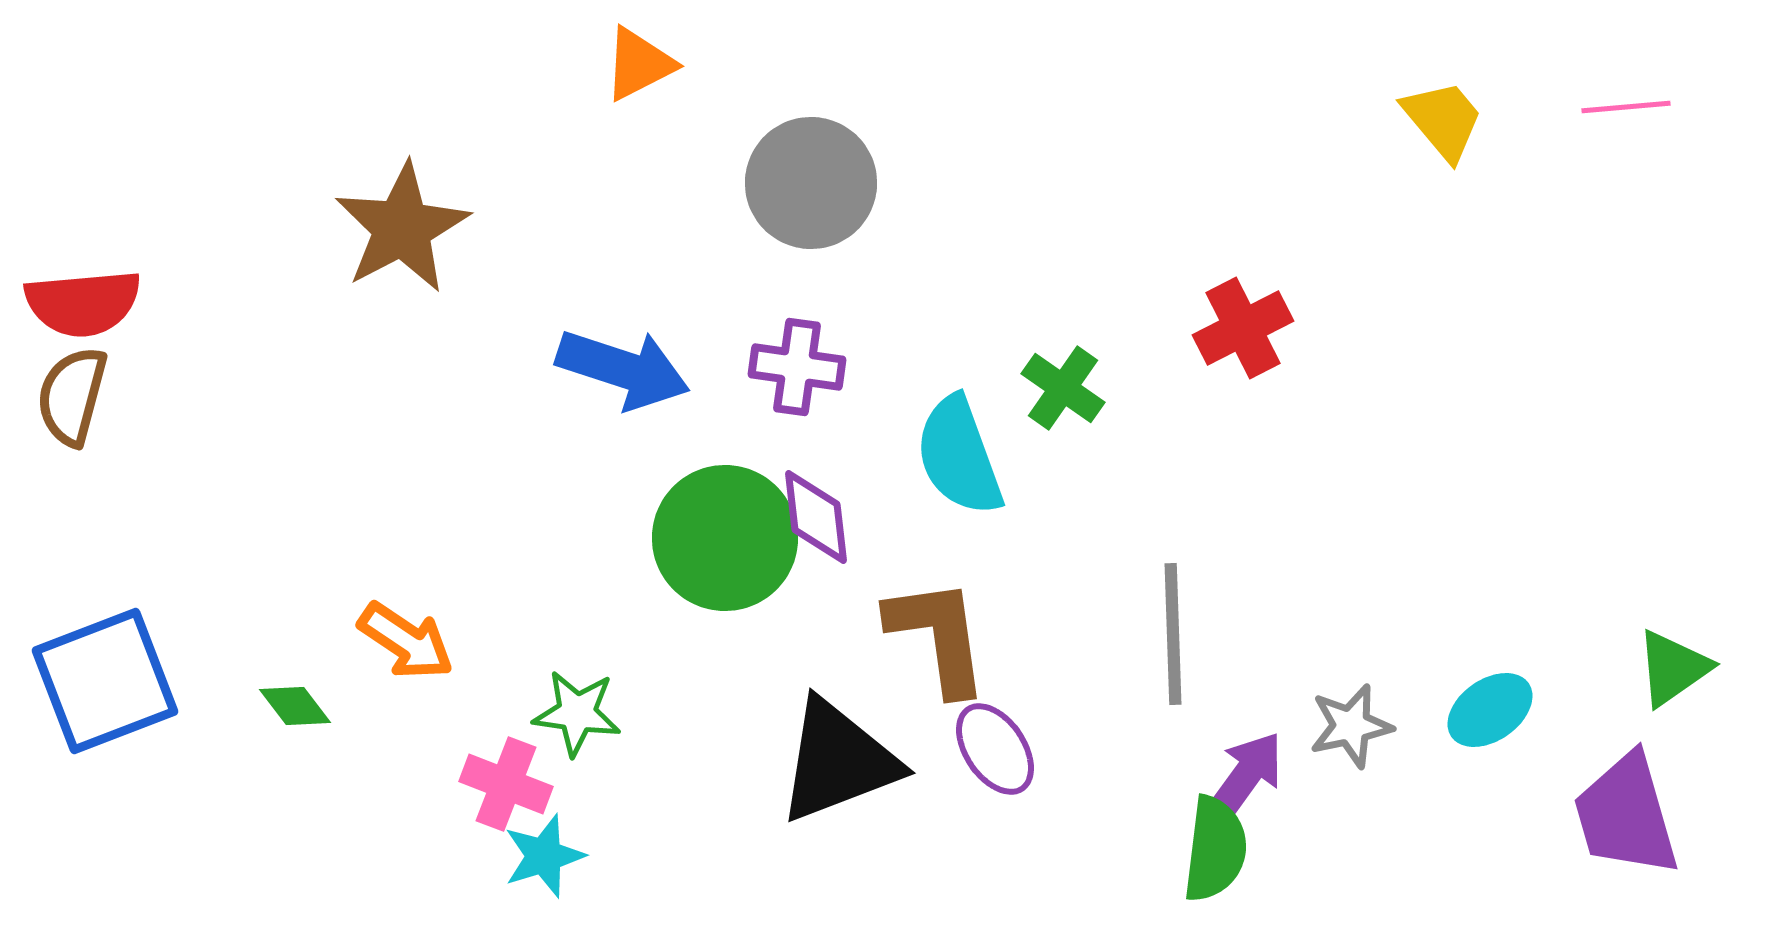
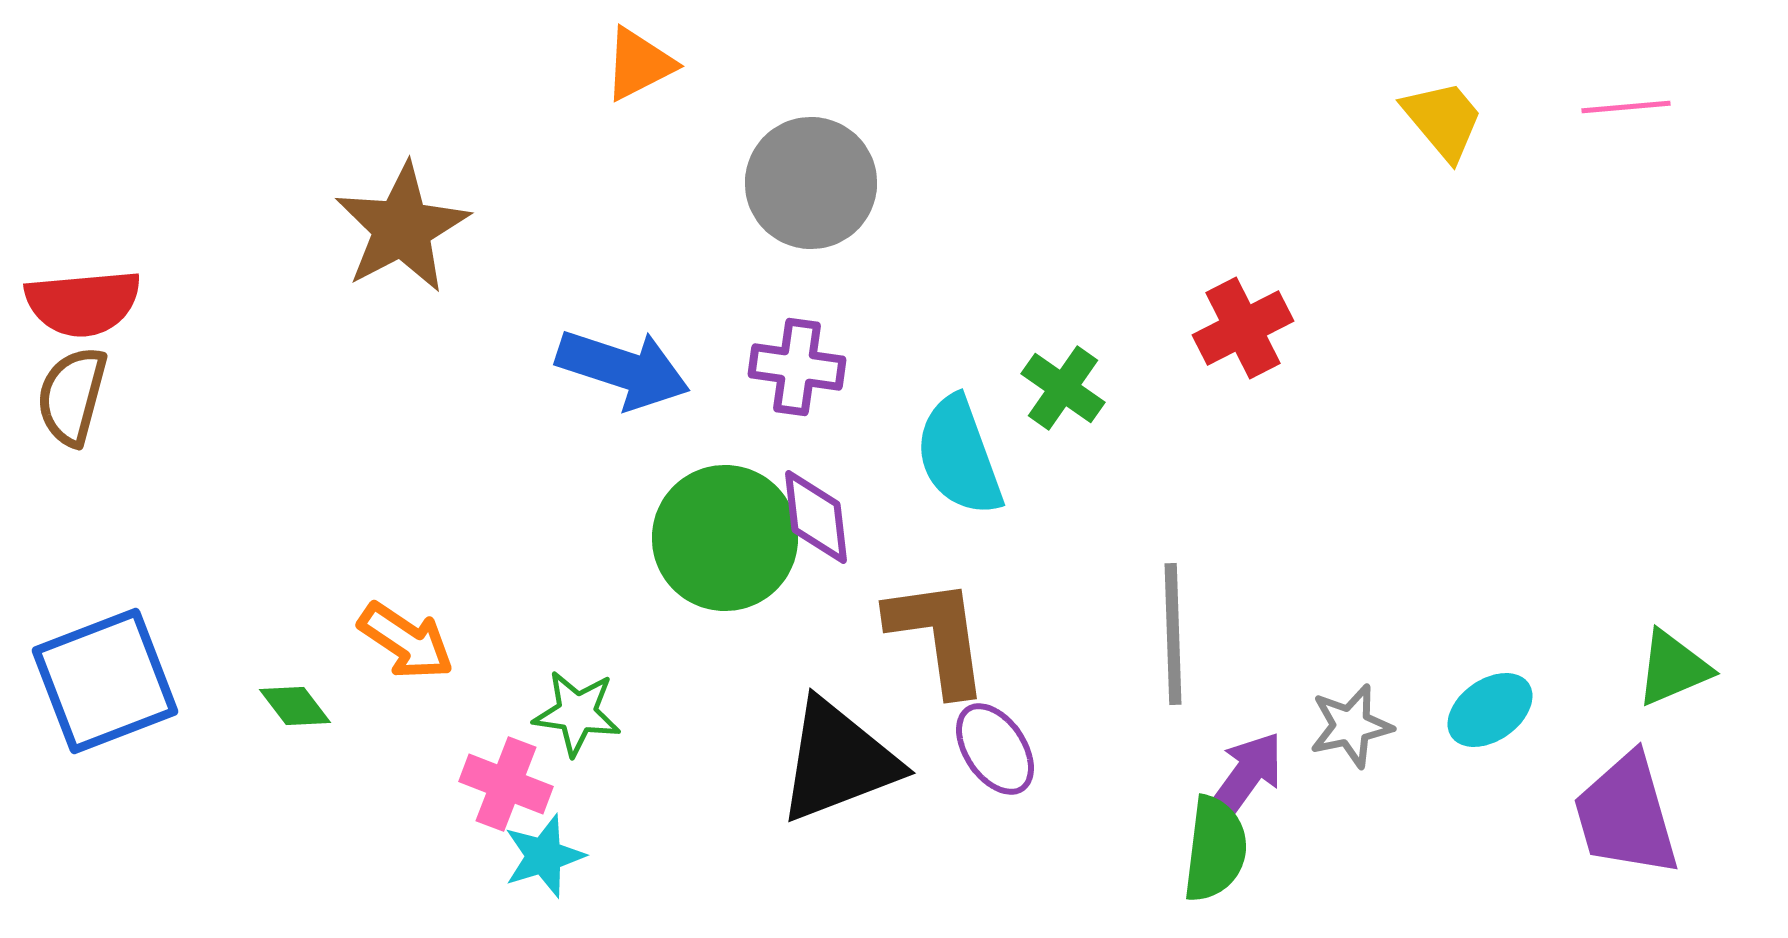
green triangle: rotated 12 degrees clockwise
